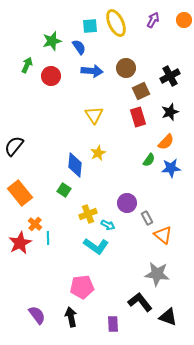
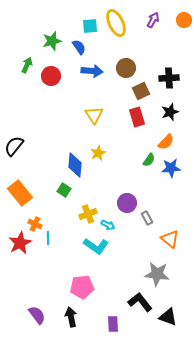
black cross: moved 1 px left, 2 px down; rotated 24 degrees clockwise
red rectangle: moved 1 px left
orange cross: rotated 16 degrees counterclockwise
orange triangle: moved 7 px right, 4 px down
